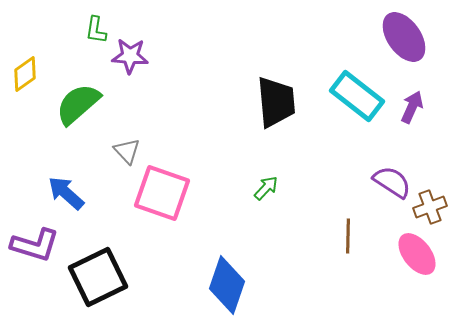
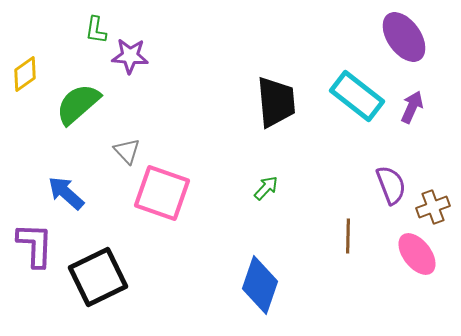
purple semicircle: moved 1 px left, 3 px down; rotated 36 degrees clockwise
brown cross: moved 3 px right
purple L-shape: rotated 105 degrees counterclockwise
blue diamond: moved 33 px right
